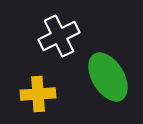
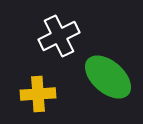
green ellipse: rotated 18 degrees counterclockwise
